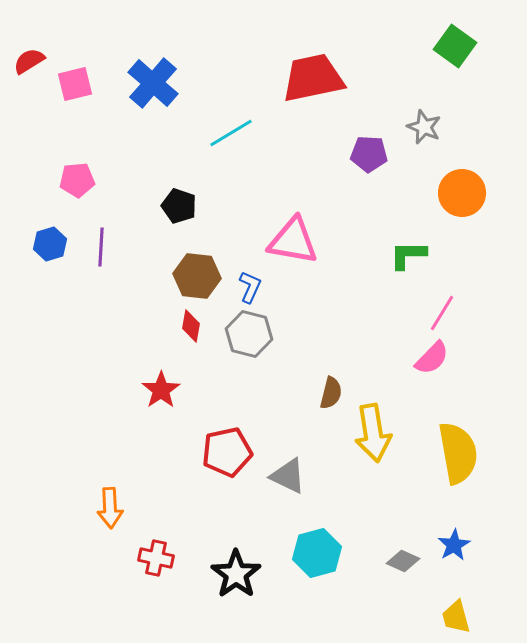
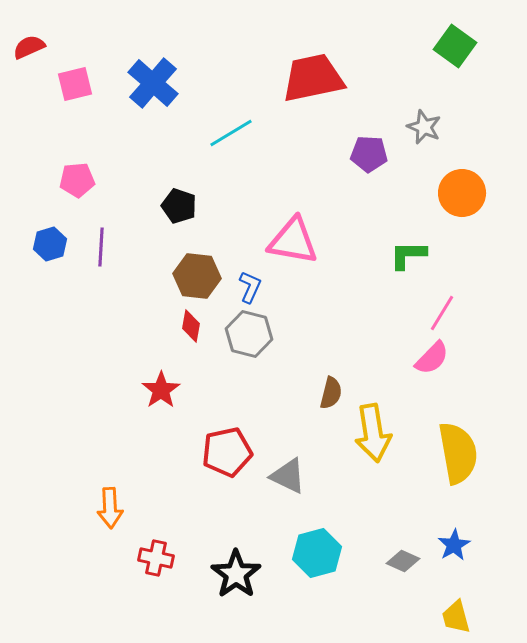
red semicircle: moved 14 px up; rotated 8 degrees clockwise
